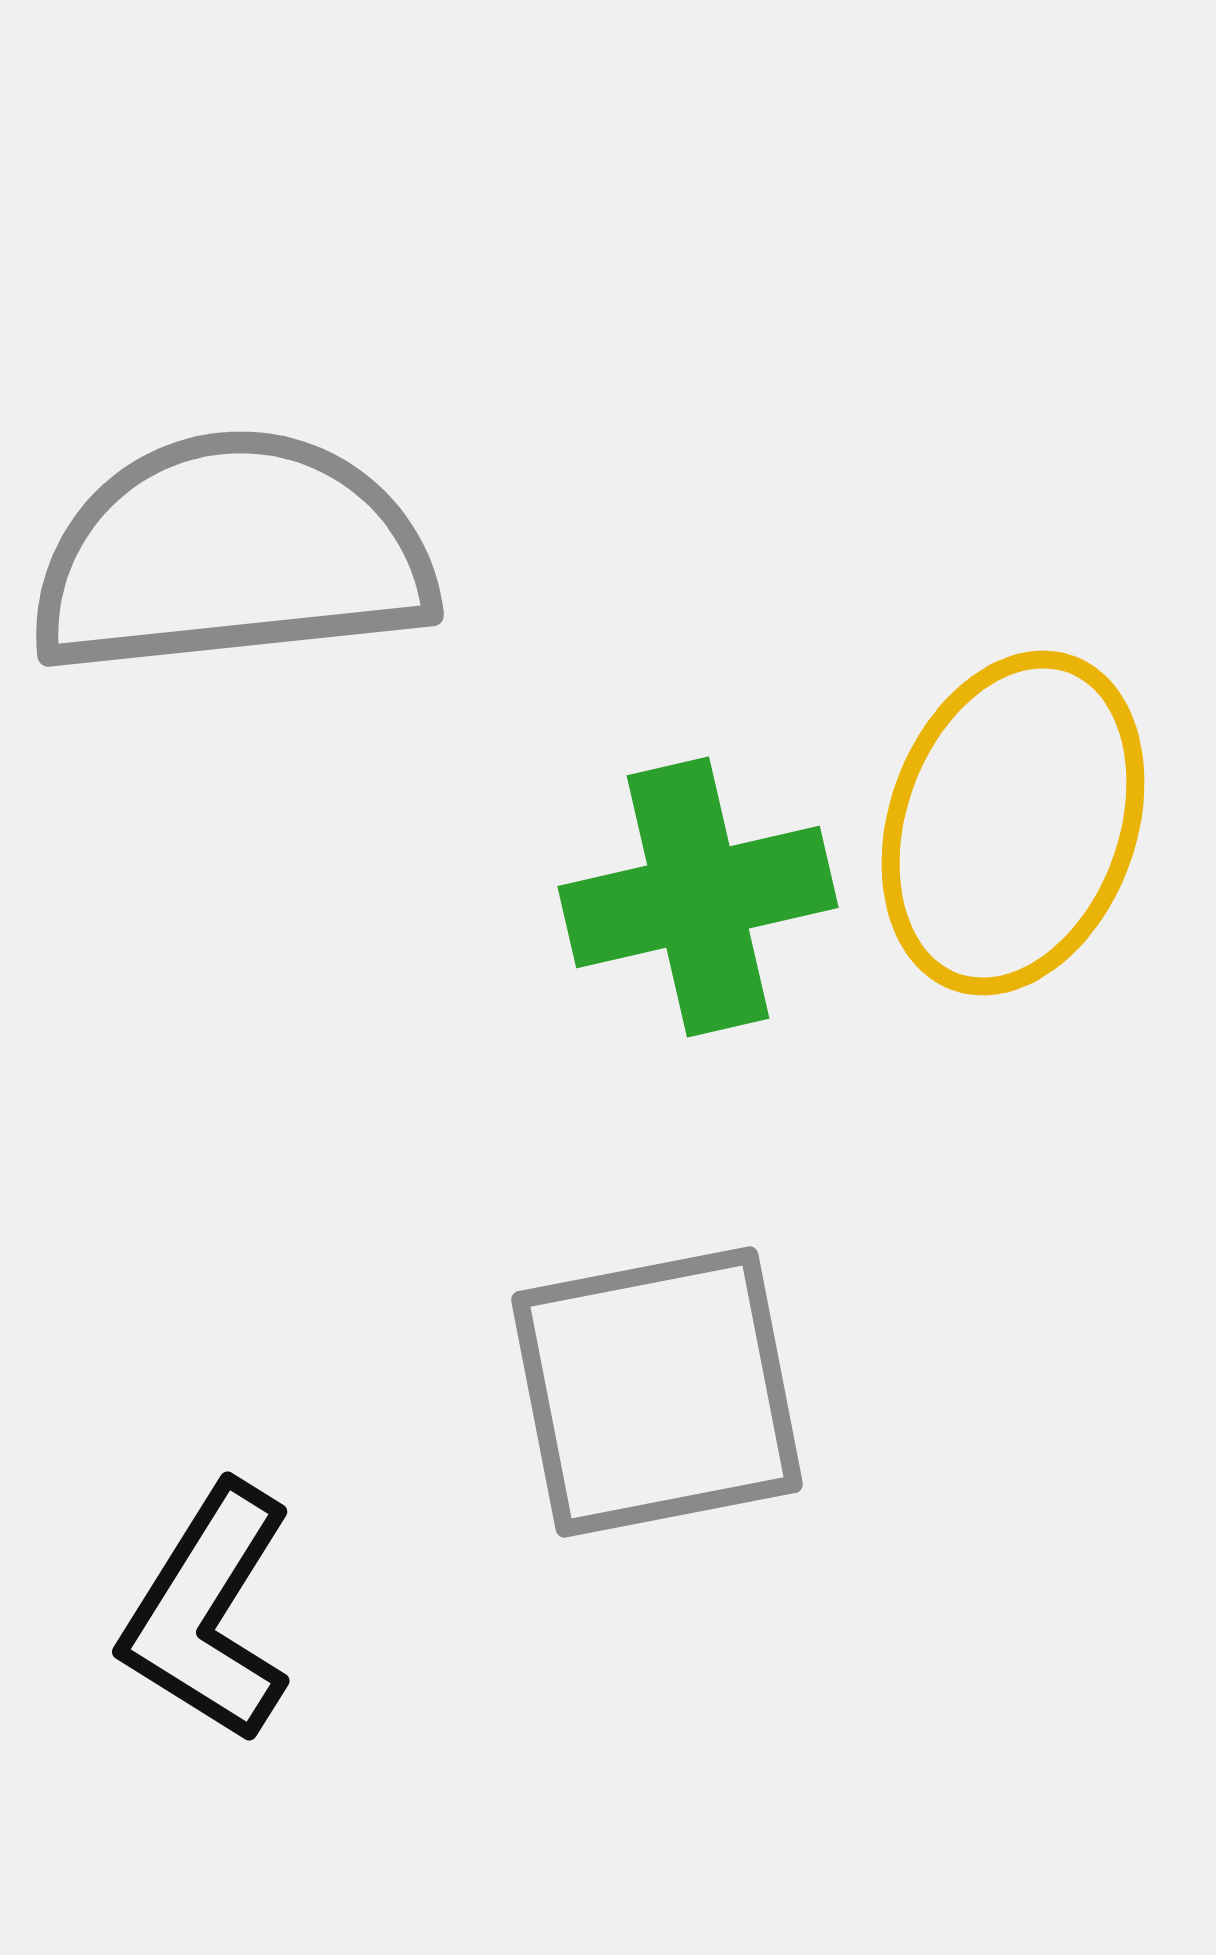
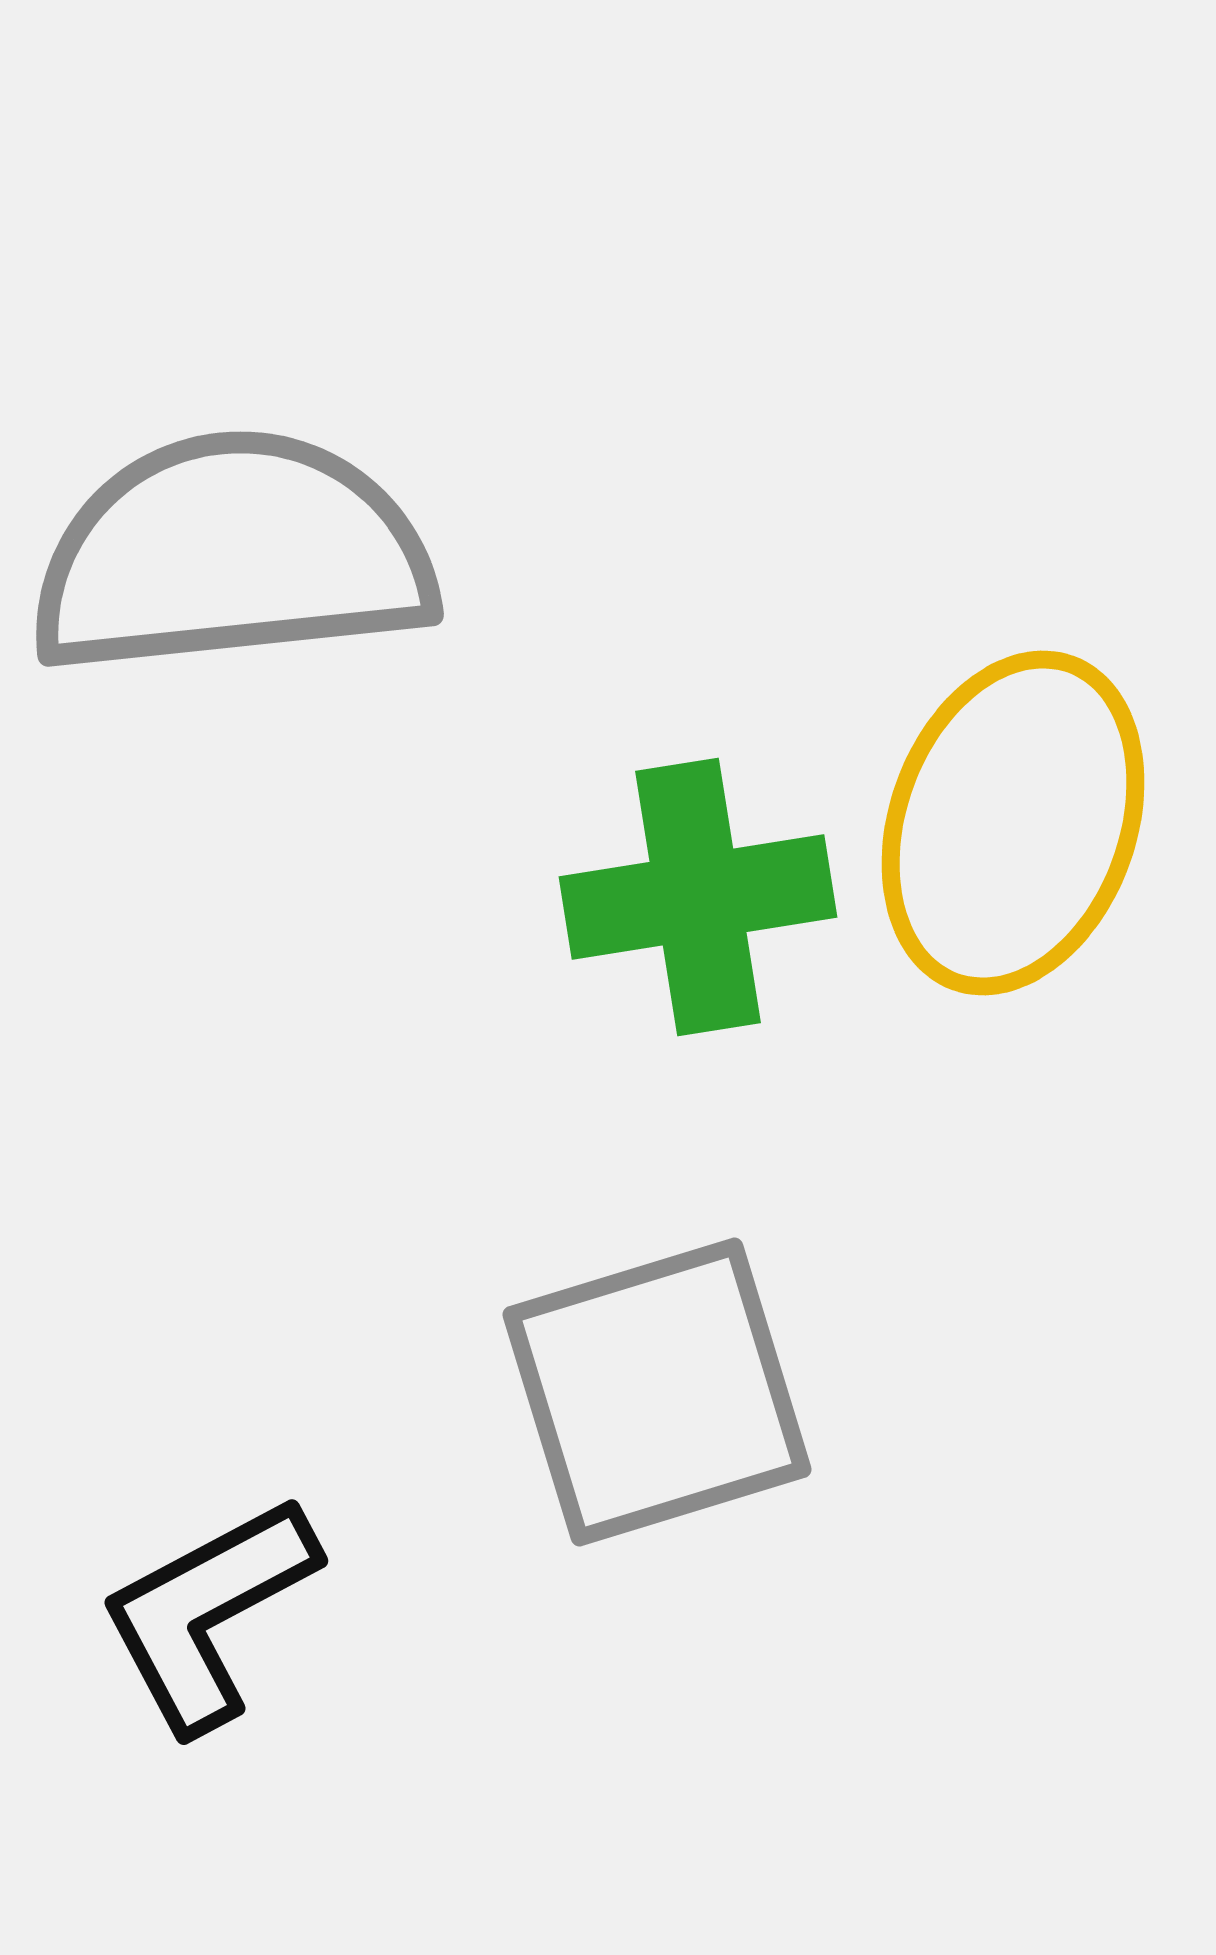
green cross: rotated 4 degrees clockwise
gray square: rotated 6 degrees counterclockwise
black L-shape: rotated 30 degrees clockwise
